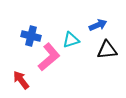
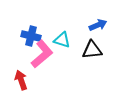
cyan triangle: moved 9 px left; rotated 36 degrees clockwise
black triangle: moved 15 px left
pink L-shape: moved 7 px left, 3 px up
red arrow: rotated 18 degrees clockwise
